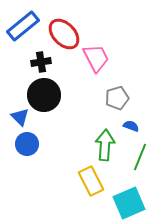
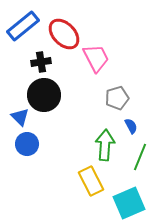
blue semicircle: rotated 42 degrees clockwise
